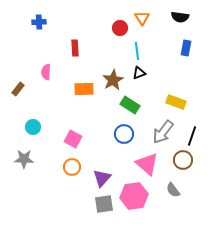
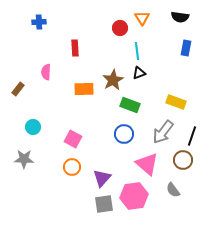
green rectangle: rotated 12 degrees counterclockwise
